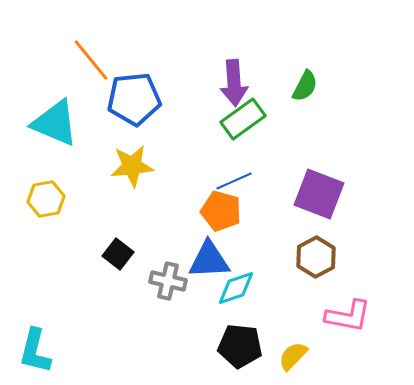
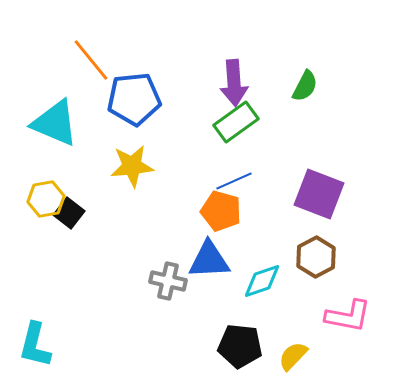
green rectangle: moved 7 px left, 3 px down
black square: moved 49 px left, 41 px up
cyan diamond: moved 26 px right, 7 px up
cyan L-shape: moved 6 px up
